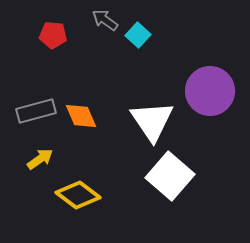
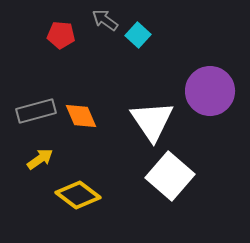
red pentagon: moved 8 px right
